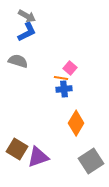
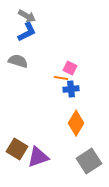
pink square: rotated 16 degrees counterclockwise
blue cross: moved 7 px right
gray square: moved 2 px left
